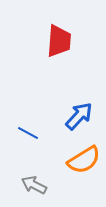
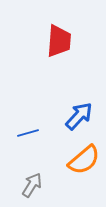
blue line: rotated 45 degrees counterclockwise
orange semicircle: rotated 8 degrees counterclockwise
gray arrow: moved 2 px left; rotated 95 degrees clockwise
